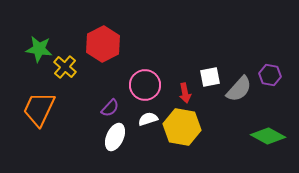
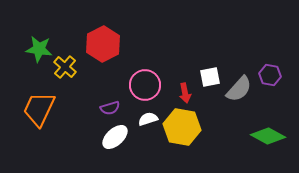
purple semicircle: rotated 30 degrees clockwise
white ellipse: rotated 24 degrees clockwise
